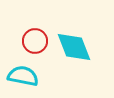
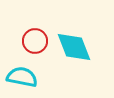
cyan semicircle: moved 1 px left, 1 px down
